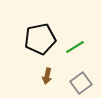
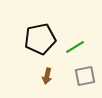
gray square: moved 4 px right, 7 px up; rotated 25 degrees clockwise
